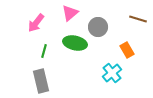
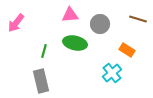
pink triangle: moved 2 px down; rotated 36 degrees clockwise
pink arrow: moved 20 px left
gray circle: moved 2 px right, 3 px up
orange rectangle: rotated 28 degrees counterclockwise
